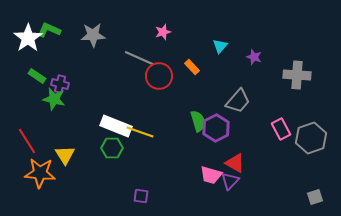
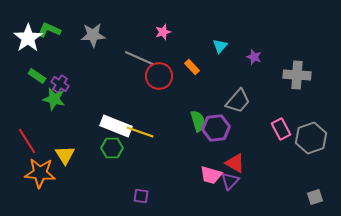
purple cross: rotated 18 degrees clockwise
purple hexagon: rotated 20 degrees clockwise
